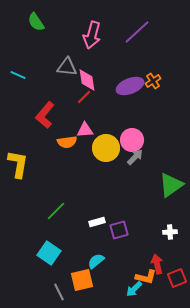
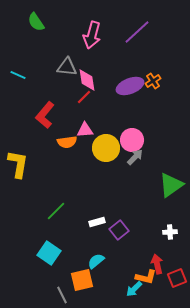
purple square: rotated 24 degrees counterclockwise
gray line: moved 3 px right, 3 px down
